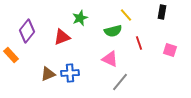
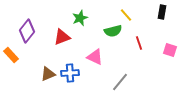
pink triangle: moved 15 px left, 2 px up
